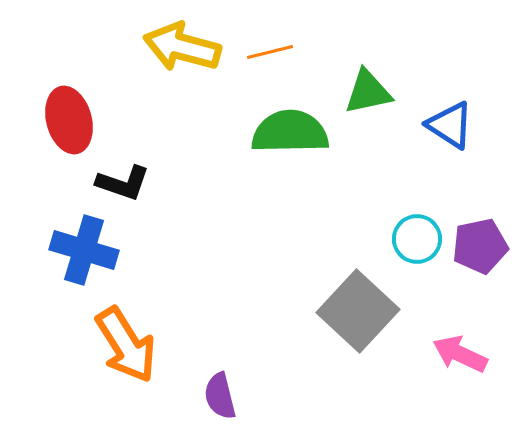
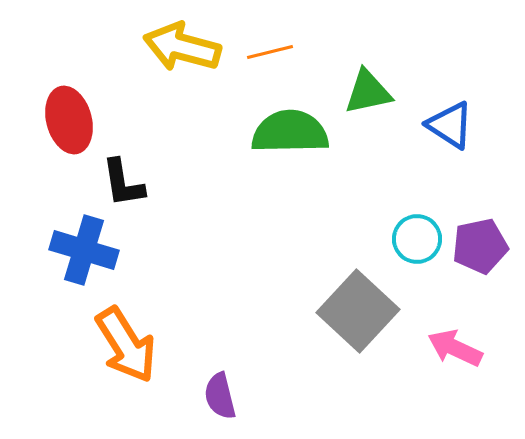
black L-shape: rotated 62 degrees clockwise
pink arrow: moved 5 px left, 6 px up
